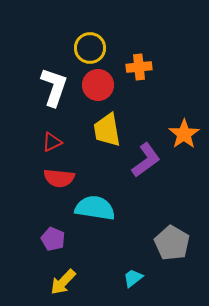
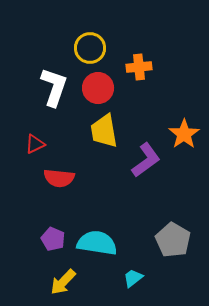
red circle: moved 3 px down
yellow trapezoid: moved 3 px left, 1 px down
red triangle: moved 17 px left, 2 px down
cyan semicircle: moved 2 px right, 35 px down
gray pentagon: moved 1 px right, 3 px up
